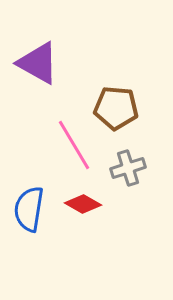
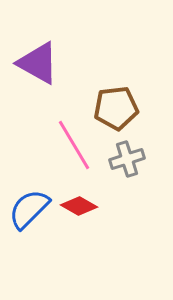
brown pentagon: rotated 12 degrees counterclockwise
gray cross: moved 1 px left, 9 px up
red diamond: moved 4 px left, 2 px down
blue semicircle: rotated 36 degrees clockwise
